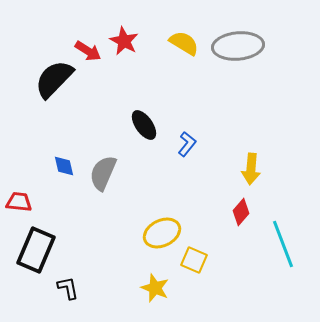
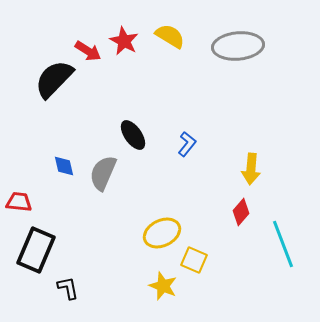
yellow semicircle: moved 14 px left, 7 px up
black ellipse: moved 11 px left, 10 px down
yellow star: moved 8 px right, 2 px up
